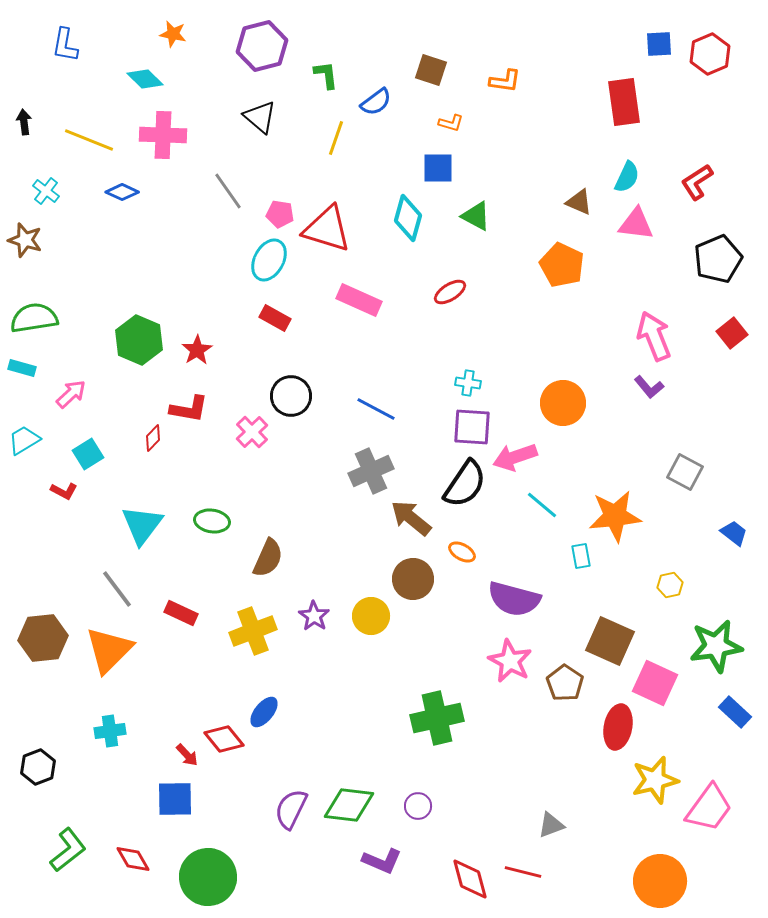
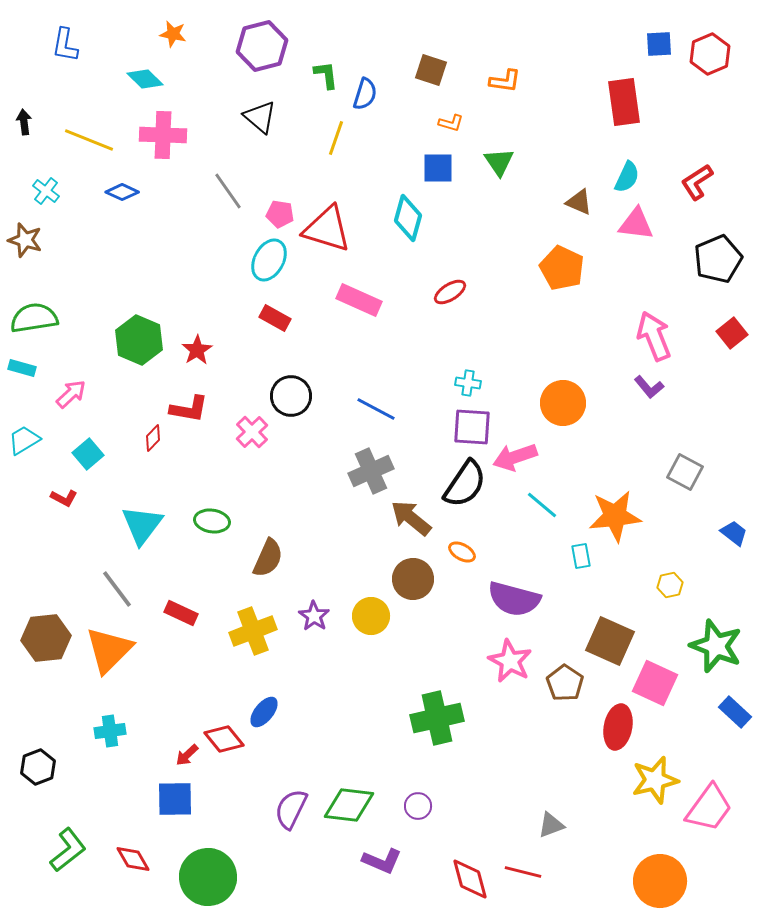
blue semicircle at (376, 102): moved 11 px left, 8 px up; rotated 36 degrees counterclockwise
green triangle at (476, 216): moved 23 px right, 54 px up; rotated 28 degrees clockwise
orange pentagon at (562, 265): moved 3 px down
cyan square at (88, 454): rotated 8 degrees counterclockwise
red L-shape at (64, 491): moved 7 px down
brown hexagon at (43, 638): moved 3 px right
green star at (716, 646): rotated 30 degrees clockwise
red arrow at (187, 755): rotated 90 degrees clockwise
